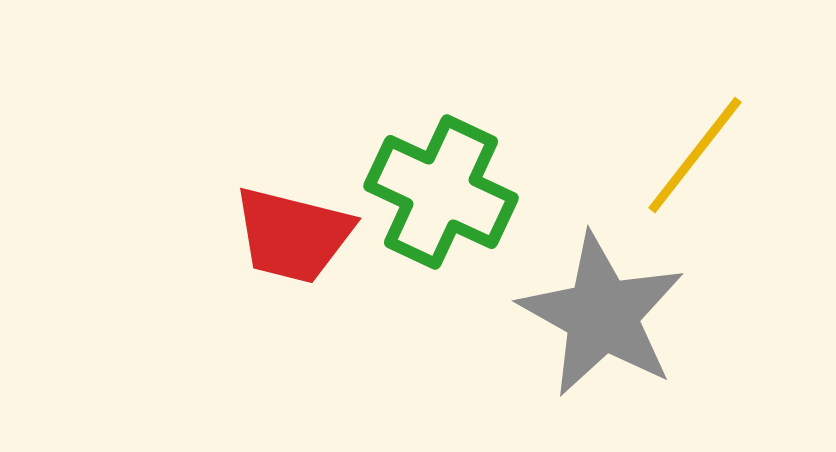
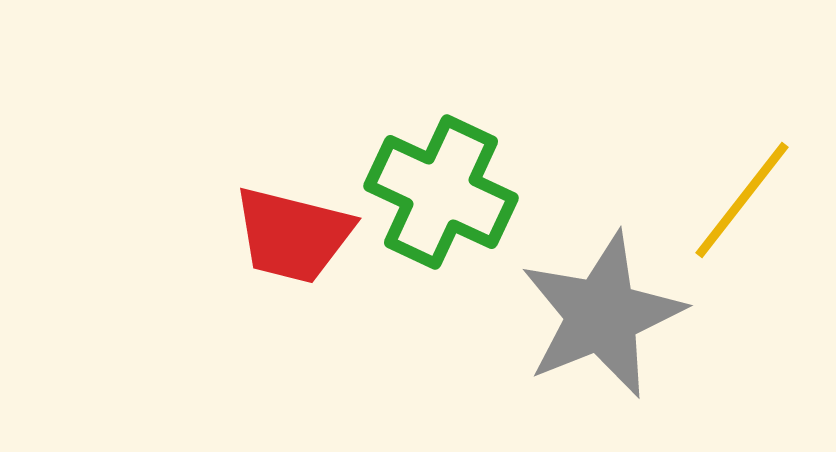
yellow line: moved 47 px right, 45 px down
gray star: rotated 21 degrees clockwise
